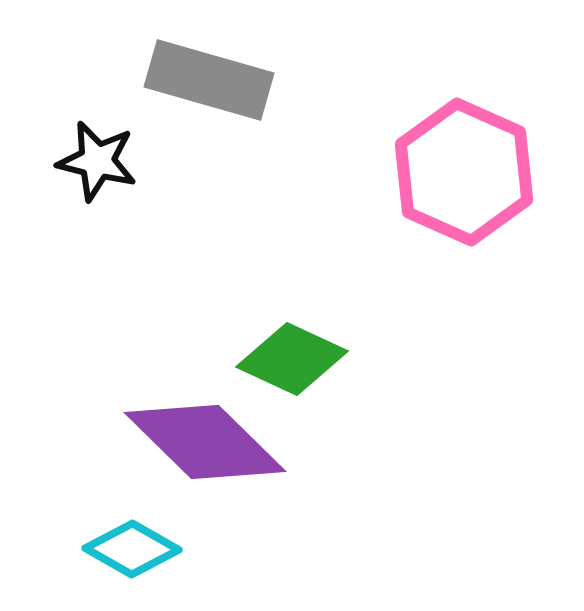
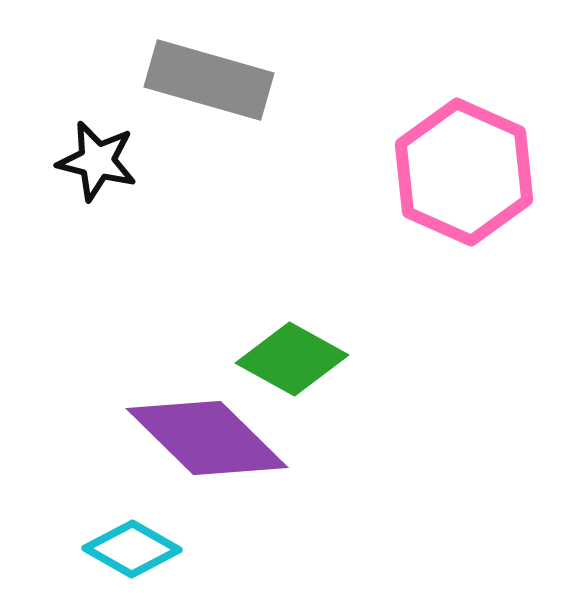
green diamond: rotated 4 degrees clockwise
purple diamond: moved 2 px right, 4 px up
